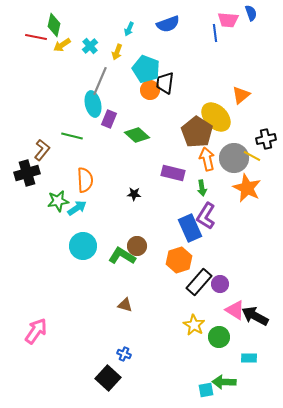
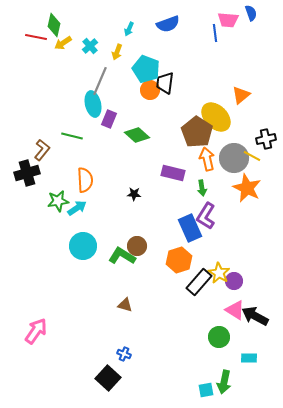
yellow arrow at (62, 45): moved 1 px right, 2 px up
purple circle at (220, 284): moved 14 px right, 3 px up
yellow star at (194, 325): moved 25 px right, 52 px up
green arrow at (224, 382): rotated 80 degrees counterclockwise
